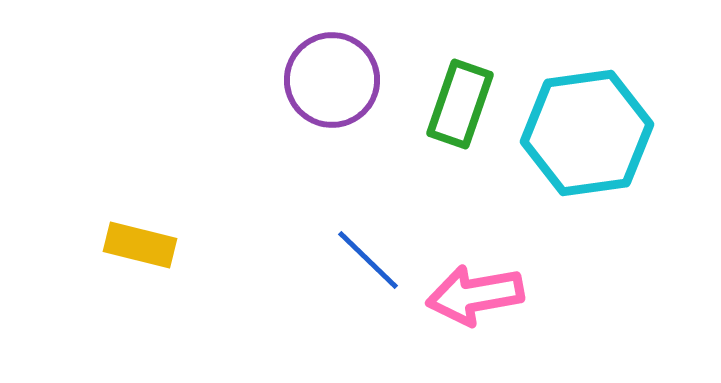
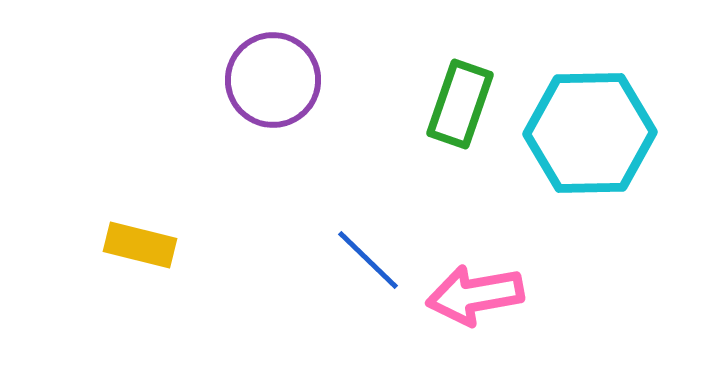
purple circle: moved 59 px left
cyan hexagon: moved 3 px right; rotated 7 degrees clockwise
